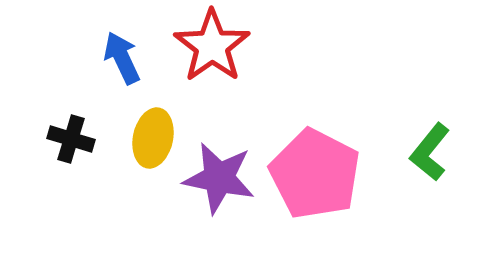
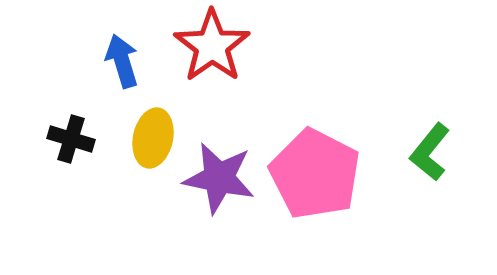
blue arrow: moved 3 px down; rotated 8 degrees clockwise
